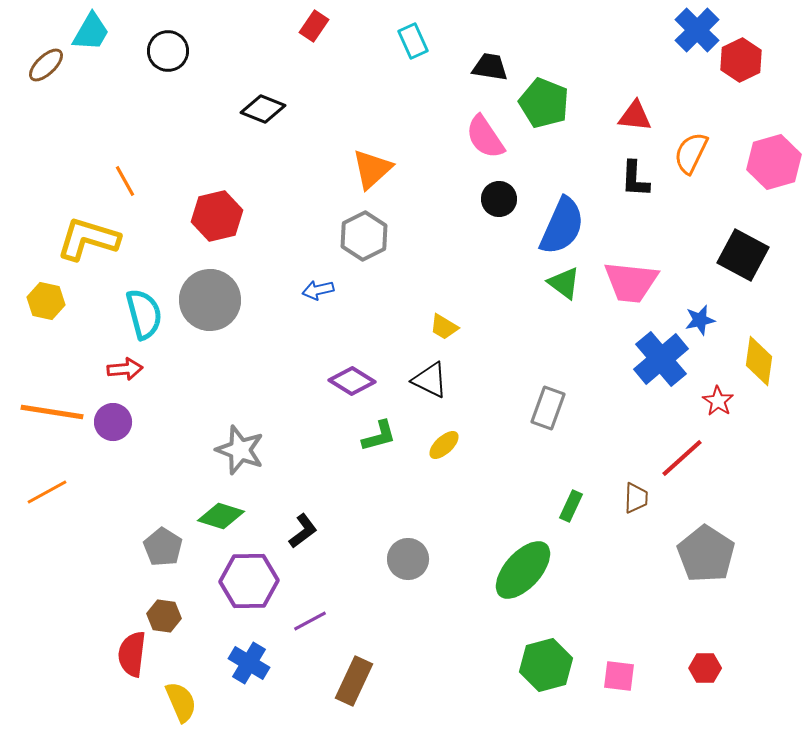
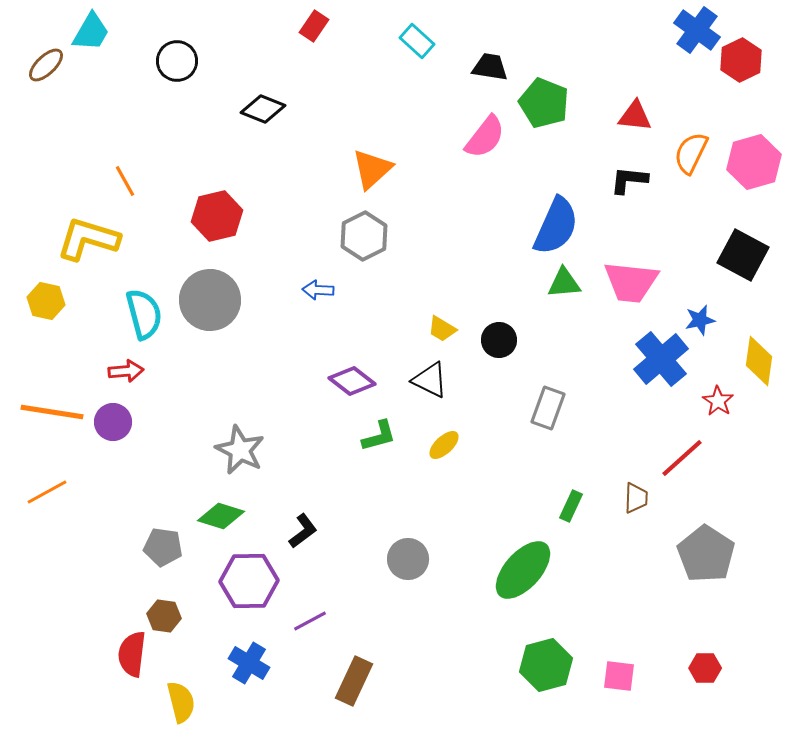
blue cross at (697, 30): rotated 9 degrees counterclockwise
cyan rectangle at (413, 41): moved 4 px right; rotated 24 degrees counterclockwise
black circle at (168, 51): moved 9 px right, 10 px down
pink semicircle at (485, 137): rotated 108 degrees counterclockwise
pink hexagon at (774, 162): moved 20 px left
black L-shape at (635, 179): moved 6 px left, 1 px down; rotated 93 degrees clockwise
black circle at (499, 199): moved 141 px down
blue semicircle at (562, 226): moved 6 px left
green triangle at (564, 283): rotated 42 degrees counterclockwise
blue arrow at (318, 290): rotated 16 degrees clockwise
yellow trapezoid at (444, 327): moved 2 px left, 2 px down
red arrow at (125, 369): moved 1 px right, 2 px down
purple diamond at (352, 381): rotated 6 degrees clockwise
gray star at (240, 450): rotated 6 degrees clockwise
gray pentagon at (163, 547): rotated 24 degrees counterclockwise
yellow semicircle at (181, 702): rotated 9 degrees clockwise
